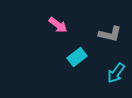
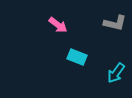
gray L-shape: moved 5 px right, 11 px up
cyan rectangle: rotated 60 degrees clockwise
